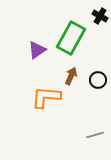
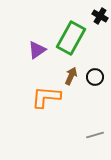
black circle: moved 3 px left, 3 px up
